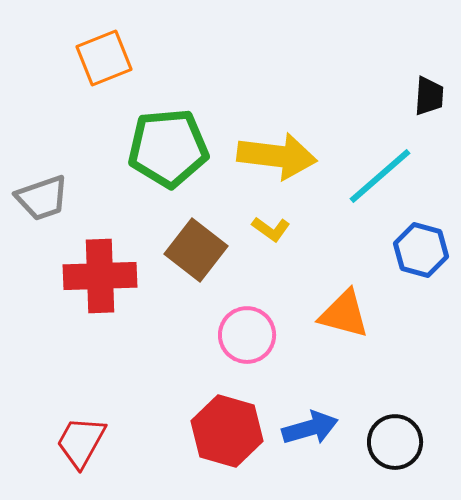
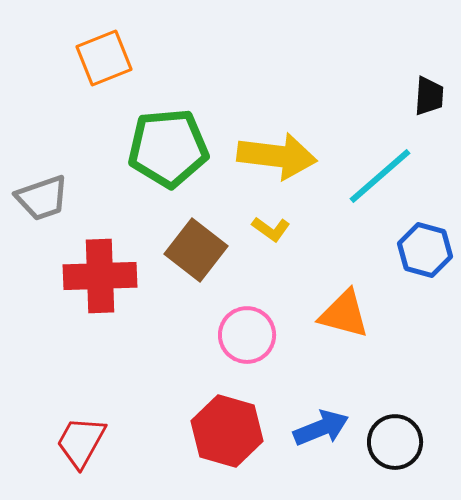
blue hexagon: moved 4 px right
blue arrow: moved 11 px right; rotated 6 degrees counterclockwise
